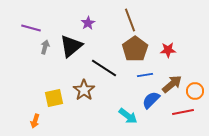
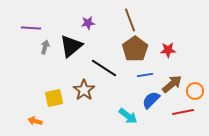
purple star: rotated 24 degrees clockwise
purple line: rotated 12 degrees counterclockwise
orange arrow: rotated 88 degrees clockwise
